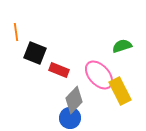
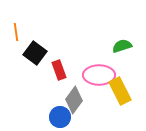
black square: rotated 15 degrees clockwise
red rectangle: rotated 48 degrees clockwise
pink ellipse: rotated 48 degrees counterclockwise
gray diamond: rotated 8 degrees counterclockwise
blue circle: moved 10 px left, 1 px up
